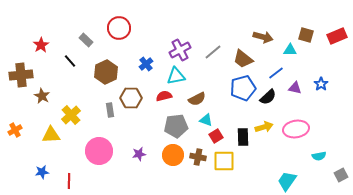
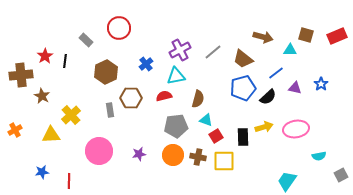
red star at (41, 45): moved 4 px right, 11 px down
black line at (70, 61): moved 5 px left; rotated 48 degrees clockwise
brown semicircle at (197, 99): moved 1 px right; rotated 48 degrees counterclockwise
